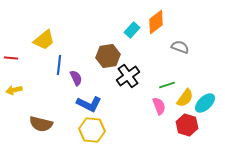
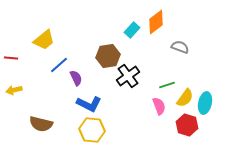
blue line: rotated 42 degrees clockwise
cyan ellipse: rotated 35 degrees counterclockwise
